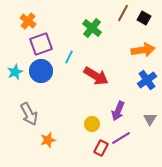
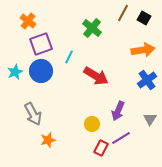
gray arrow: moved 4 px right
